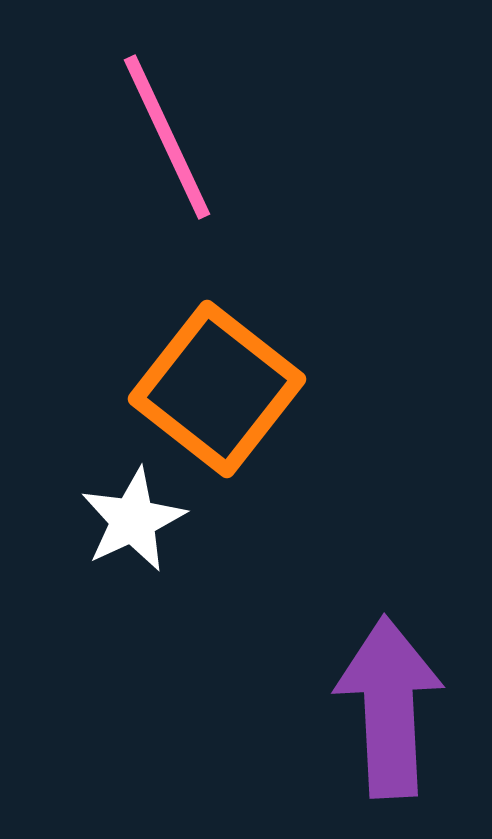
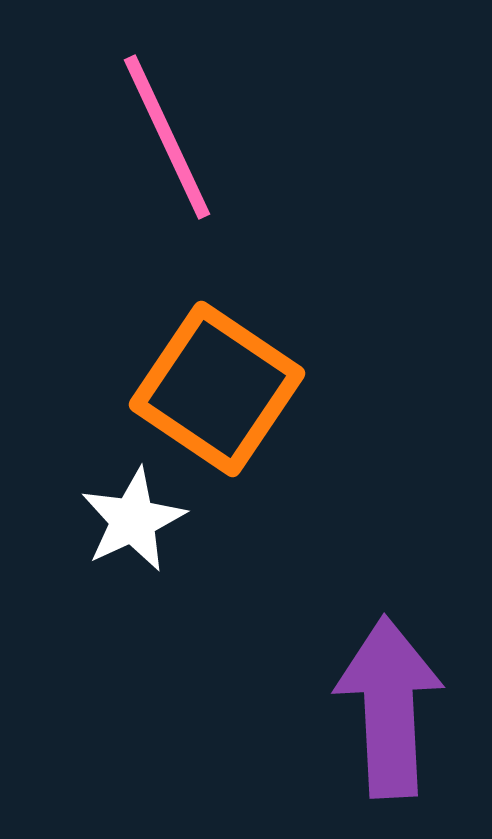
orange square: rotated 4 degrees counterclockwise
